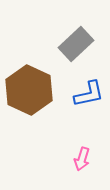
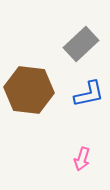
gray rectangle: moved 5 px right
brown hexagon: rotated 18 degrees counterclockwise
